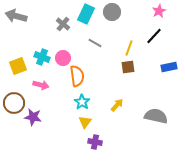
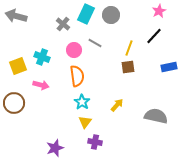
gray circle: moved 1 px left, 3 px down
pink circle: moved 11 px right, 8 px up
purple star: moved 22 px right, 31 px down; rotated 30 degrees counterclockwise
